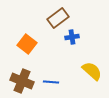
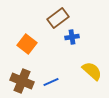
blue line: rotated 28 degrees counterclockwise
